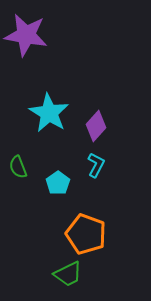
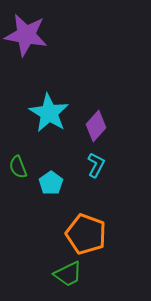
cyan pentagon: moved 7 px left
